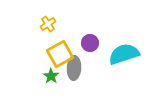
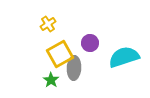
cyan semicircle: moved 3 px down
green star: moved 4 px down
